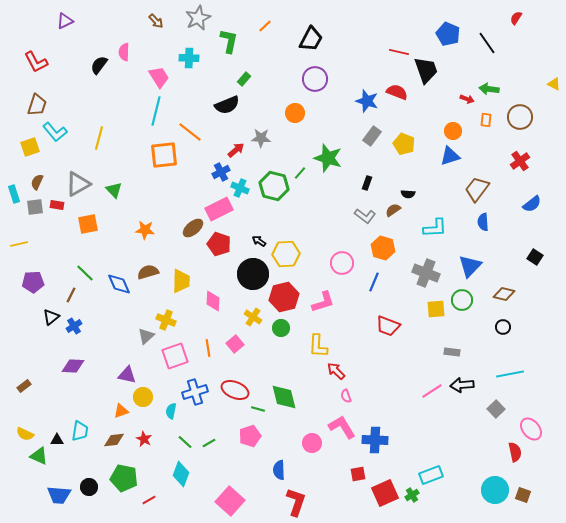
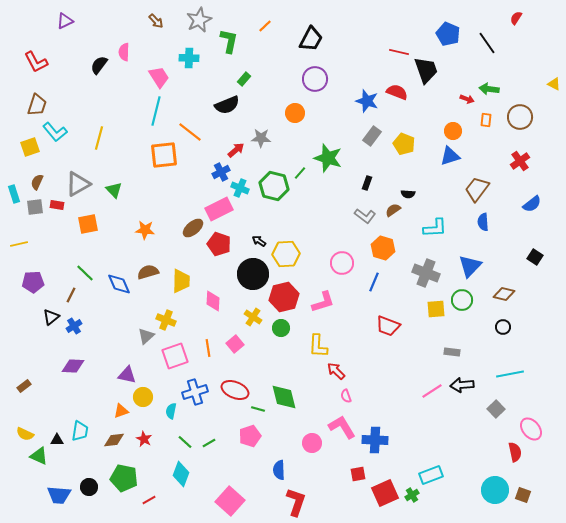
gray star at (198, 18): moved 1 px right, 2 px down
